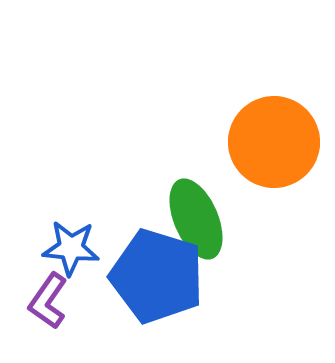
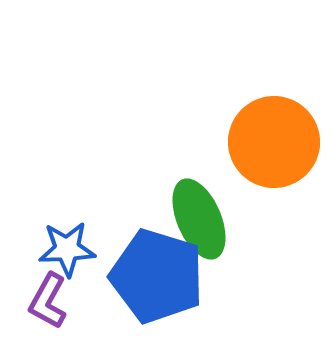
green ellipse: moved 3 px right
blue star: moved 4 px left, 1 px down; rotated 8 degrees counterclockwise
purple L-shape: rotated 6 degrees counterclockwise
